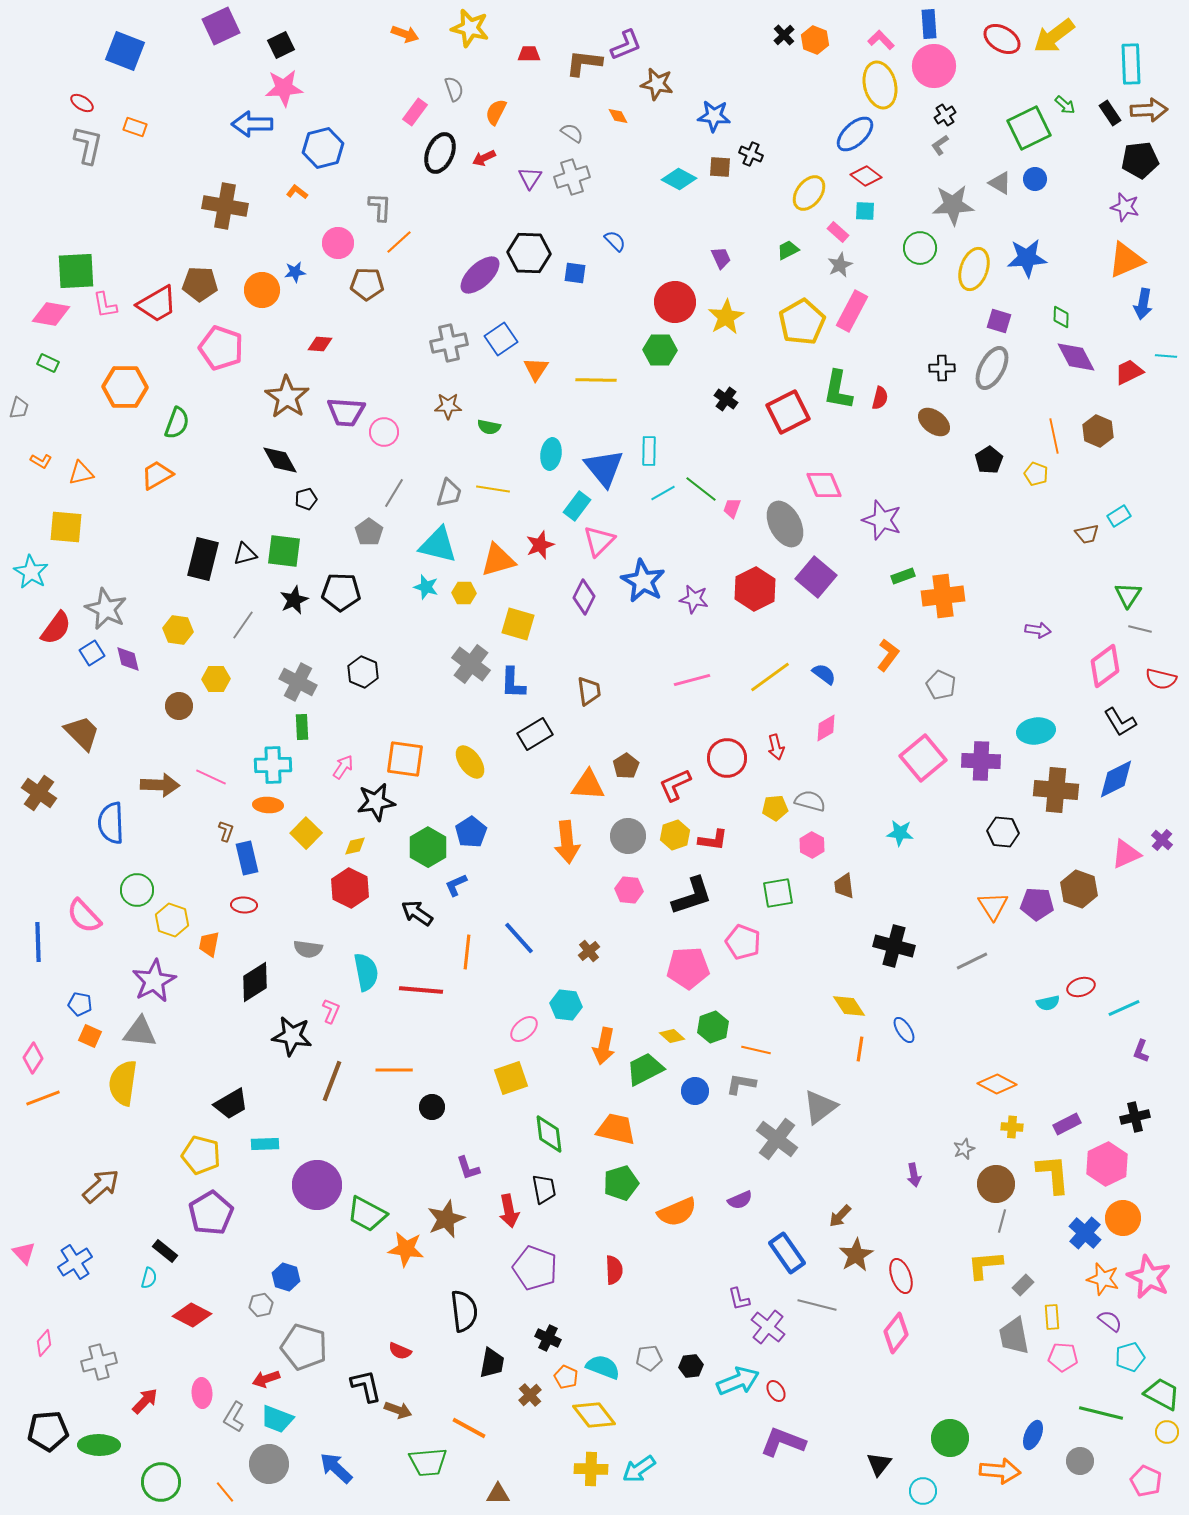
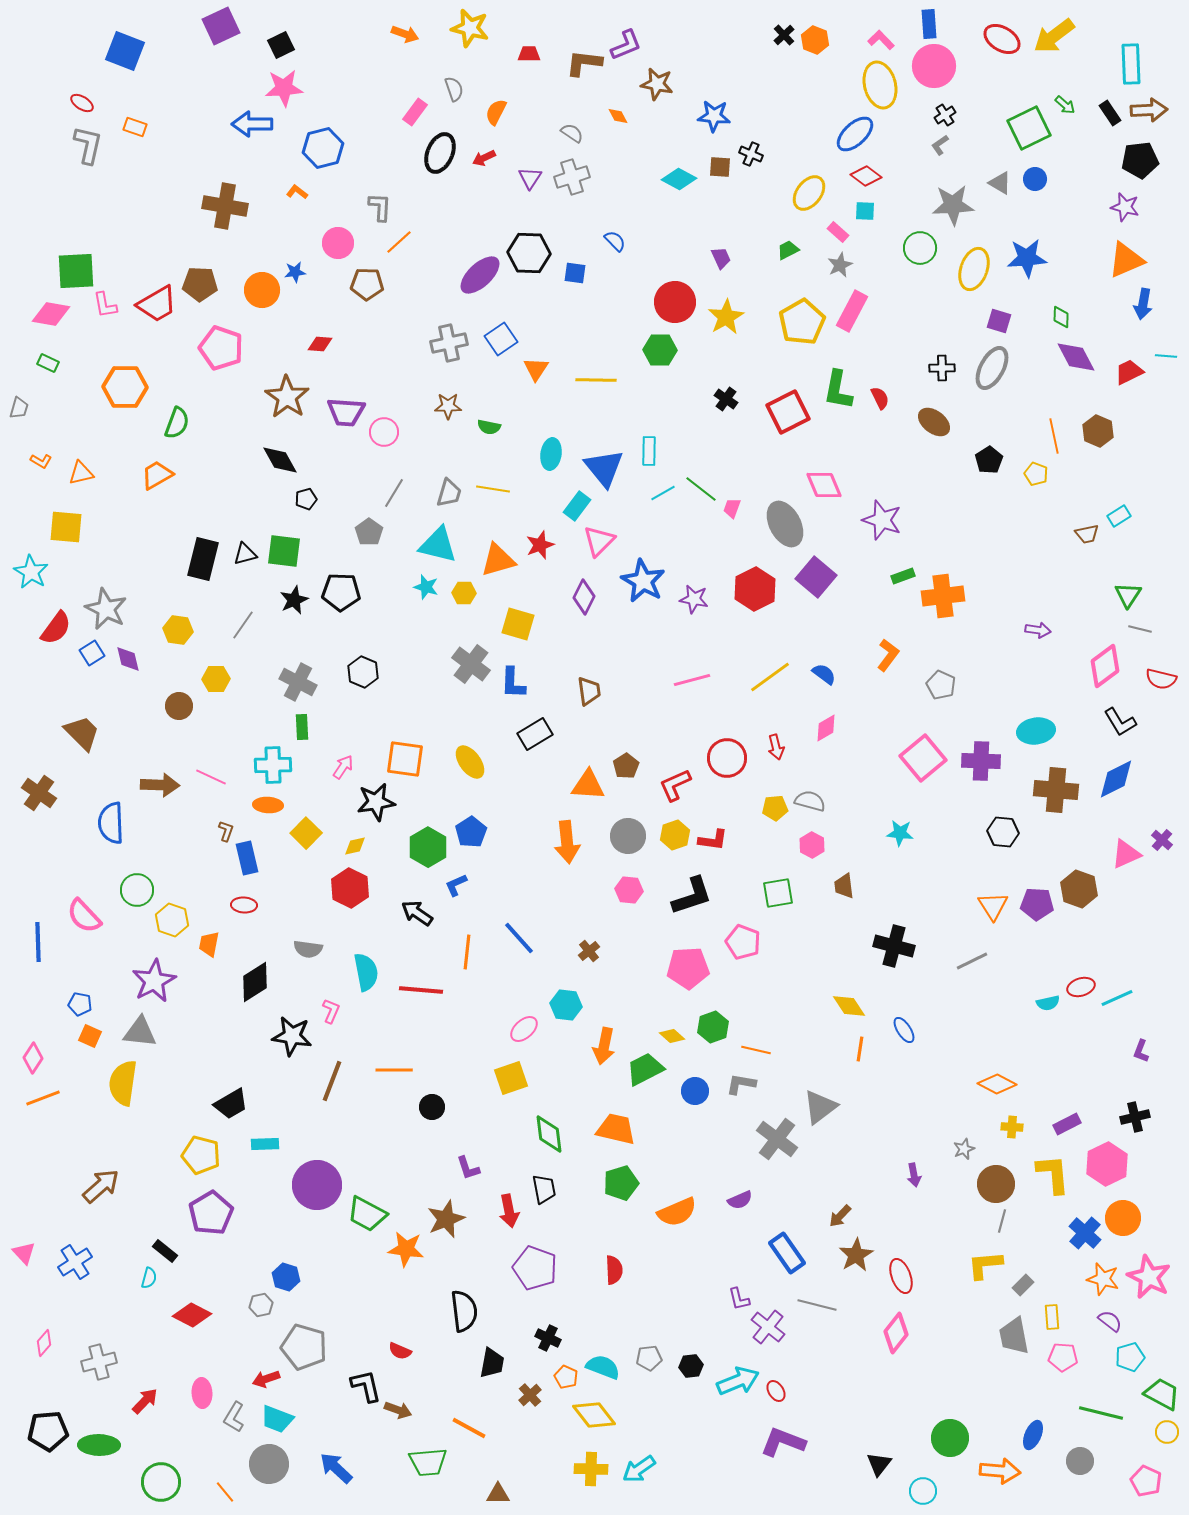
red semicircle at (880, 398): rotated 40 degrees counterclockwise
cyan line at (1124, 1008): moved 7 px left, 10 px up
